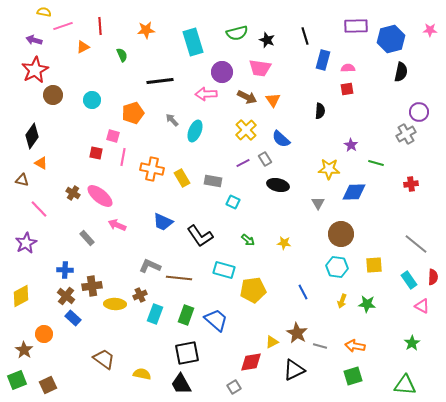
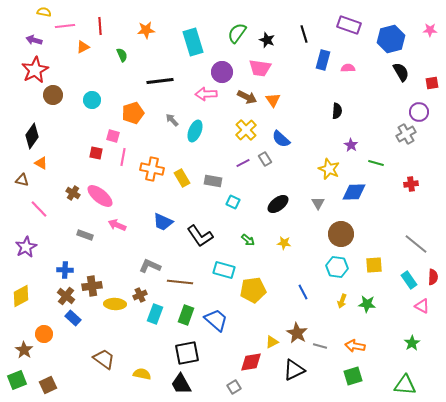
pink line at (63, 26): moved 2 px right; rotated 12 degrees clockwise
purple rectangle at (356, 26): moved 7 px left, 1 px up; rotated 20 degrees clockwise
green semicircle at (237, 33): rotated 140 degrees clockwise
black line at (305, 36): moved 1 px left, 2 px up
black semicircle at (401, 72): rotated 42 degrees counterclockwise
red square at (347, 89): moved 85 px right, 6 px up
black semicircle at (320, 111): moved 17 px right
yellow star at (329, 169): rotated 20 degrees clockwise
black ellipse at (278, 185): moved 19 px down; rotated 50 degrees counterclockwise
gray rectangle at (87, 238): moved 2 px left, 3 px up; rotated 28 degrees counterclockwise
purple star at (26, 243): moved 4 px down
brown line at (179, 278): moved 1 px right, 4 px down
